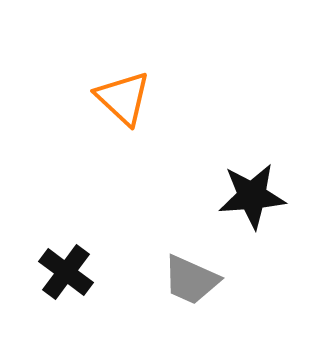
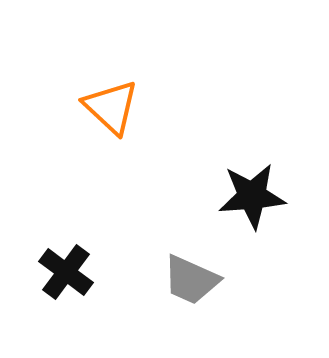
orange triangle: moved 12 px left, 9 px down
